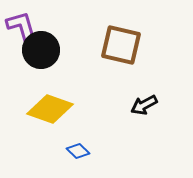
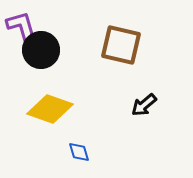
black arrow: rotated 12 degrees counterclockwise
blue diamond: moved 1 px right, 1 px down; rotated 30 degrees clockwise
